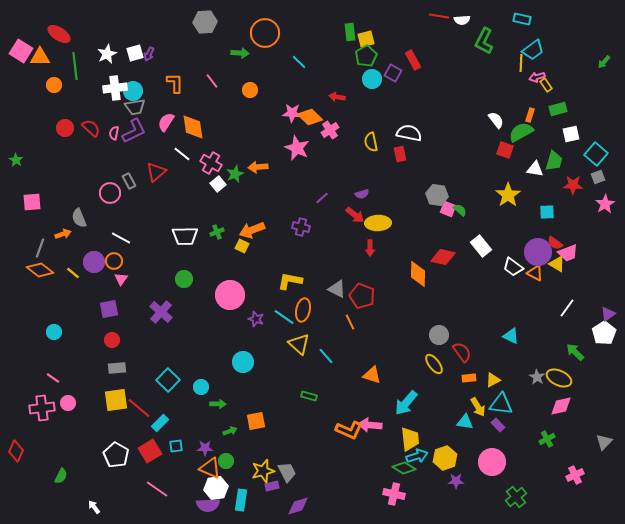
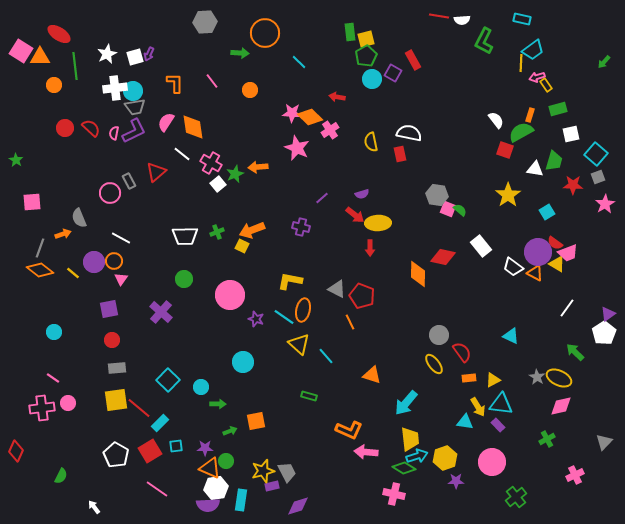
white square at (135, 53): moved 4 px down
cyan square at (547, 212): rotated 28 degrees counterclockwise
pink arrow at (370, 425): moved 4 px left, 27 px down
